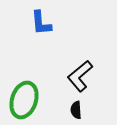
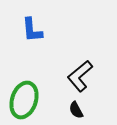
blue L-shape: moved 9 px left, 7 px down
black semicircle: rotated 24 degrees counterclockwise
